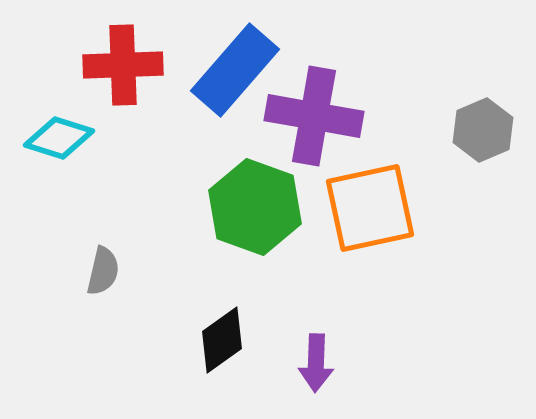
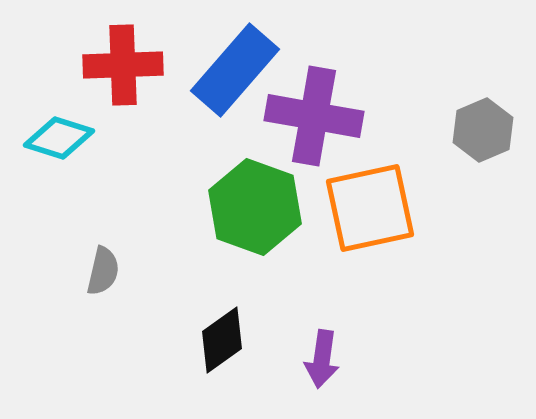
purple arrow: moved 6 px right, 4 px up; rotated 6 degrees clockwise
